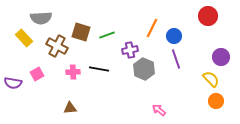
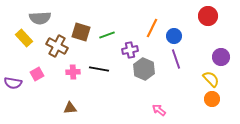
gray semicircle: moved 1 px left
orange circle: moved 4 px left, 2 px up
